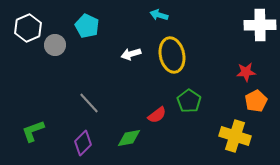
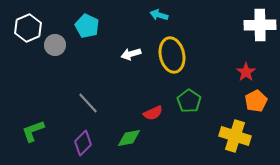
red star: rotated 30 degrees counterclockwise
gray line: moved 1 px left
red semicircle: moved 4 px left, 2 px up; rotated 12 degrees clockwise
